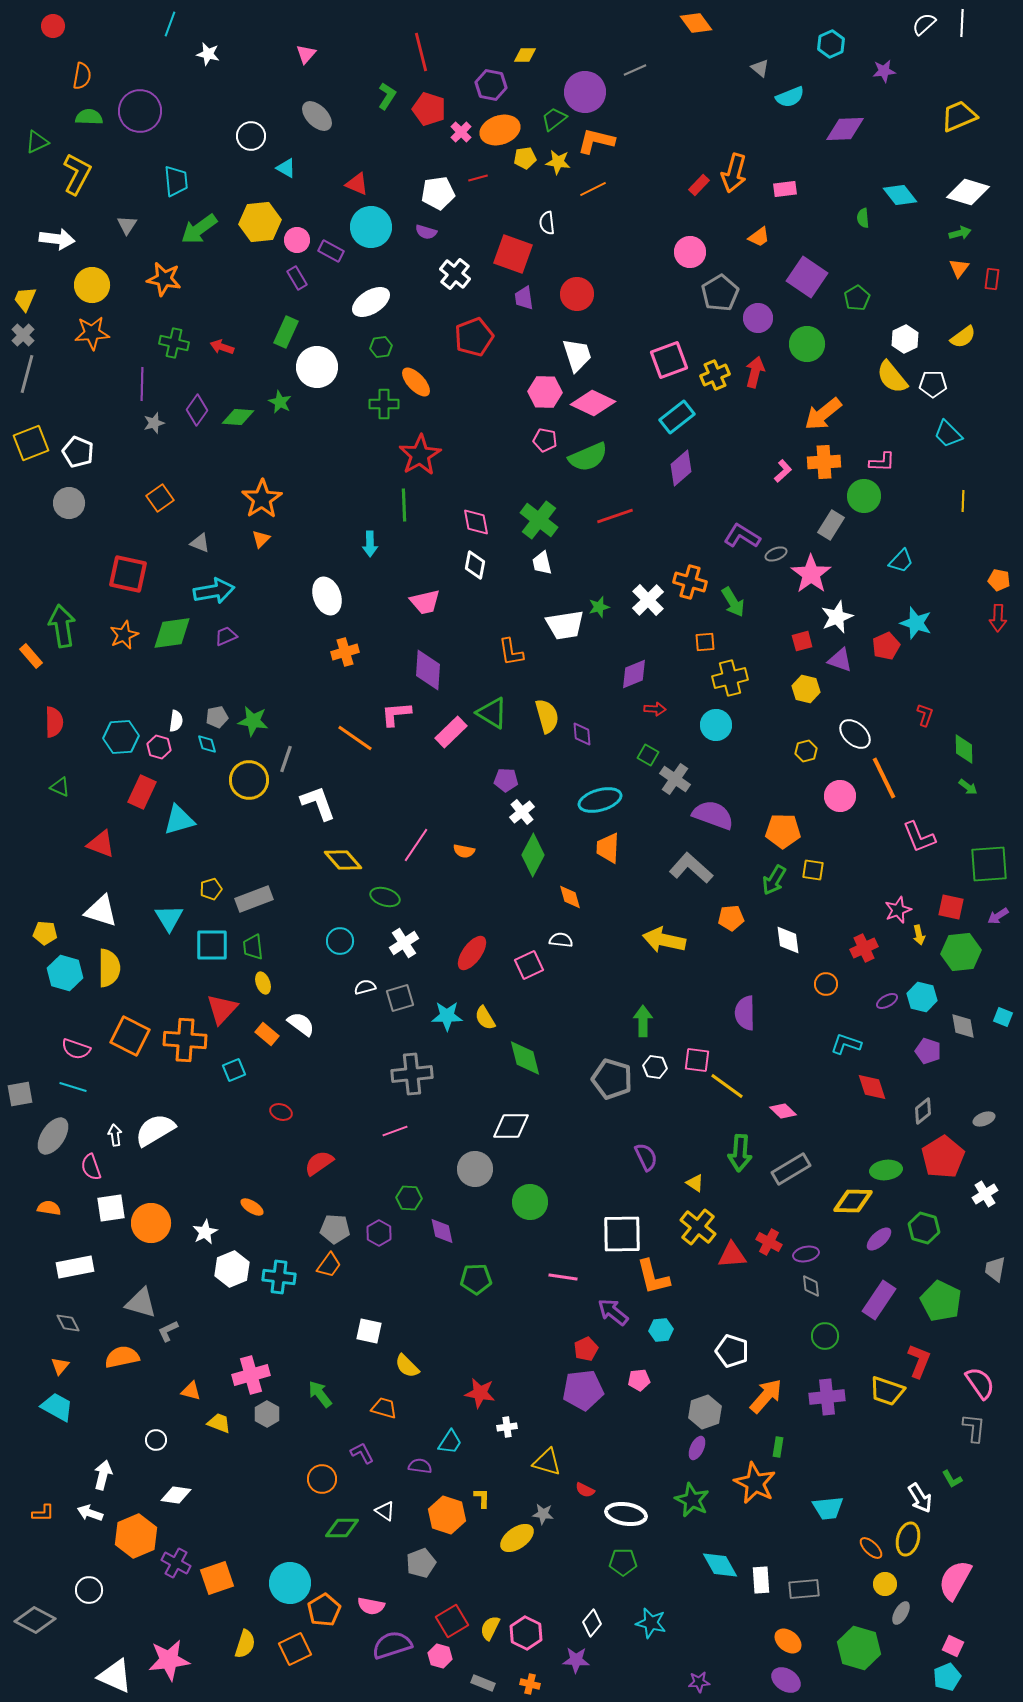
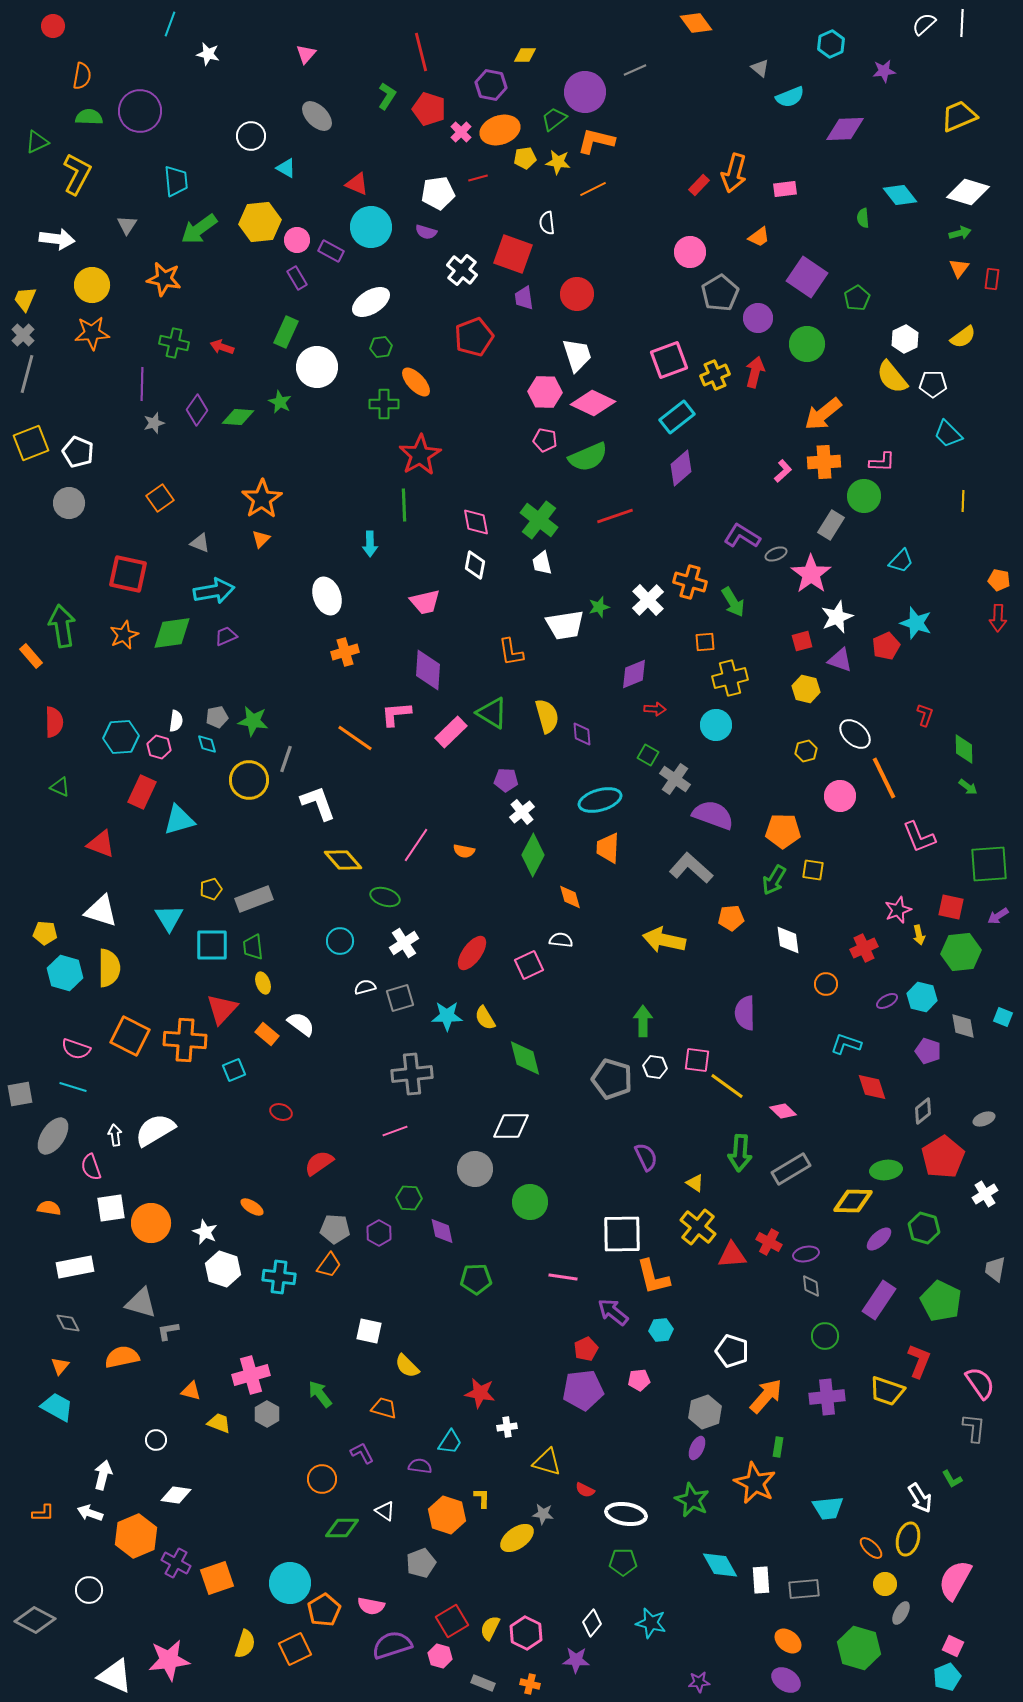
white cross at (455, 274): moved 7 px right, 4 px up
white star at (205, 1232): rotated 20 degrees counterclockwise
white hexagon at (232, 1269): moved 9 px left; rotated 20 degrees counterclockwise
gray L-shape at (168, 1331): rotated 15 degrees clockwise
